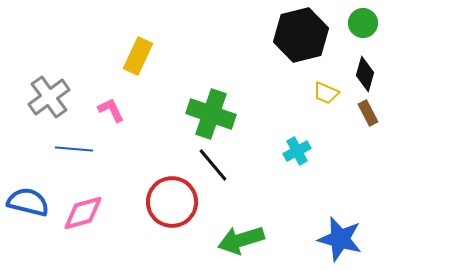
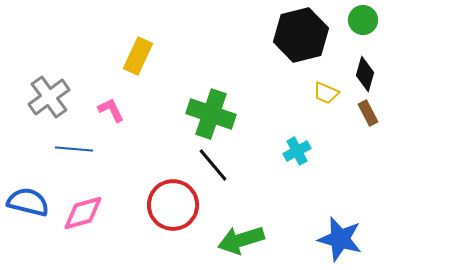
green circle: moved 3 px up
red circle: moved 1 px right, 3 px down
